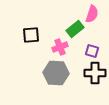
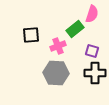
pink cross: moved 2 px left, 1 px up
